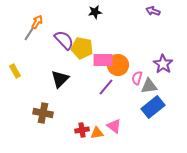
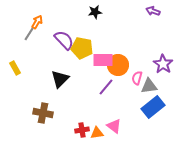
yellow rectangle: moved 3 px up
